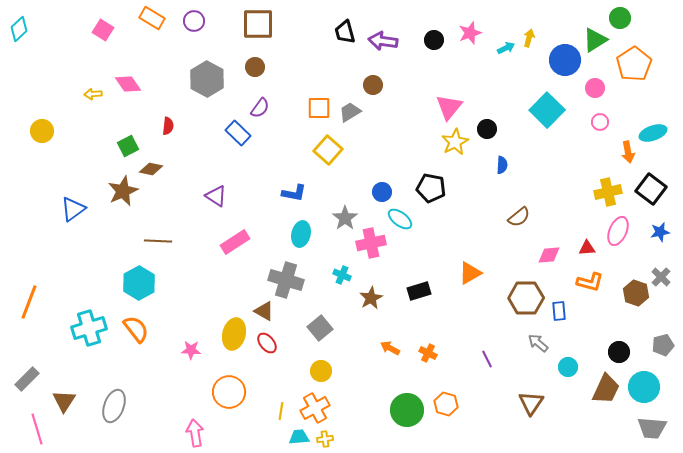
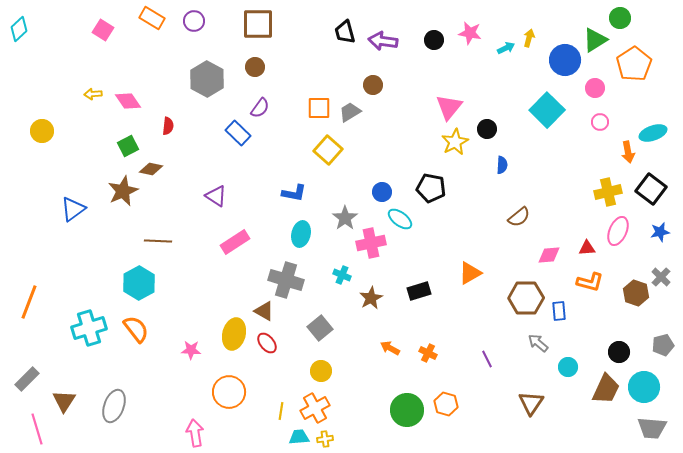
pink star at (470, 33): rotated 30 degrees clockwise
pink diamond at (128, 84): moved 17 px down
